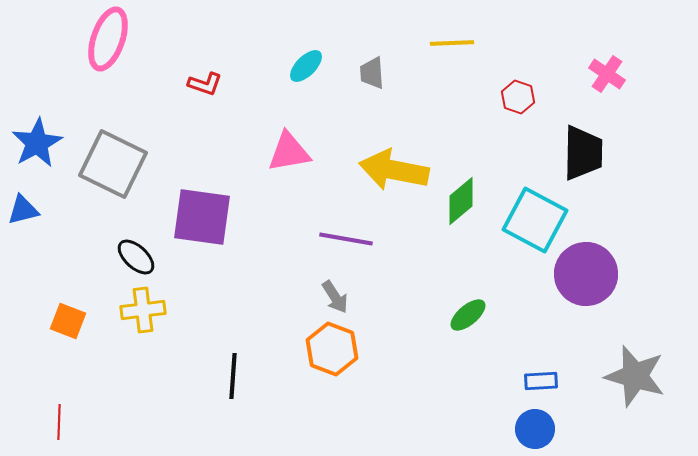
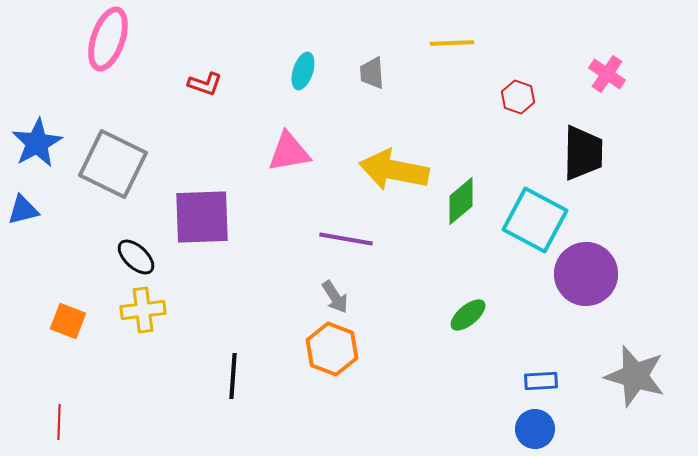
cyan ellipse: moved 3 px left, 5 px down; rotated 27 degrees counterclockwise
purple square: rotated 10 degrees counterclockwise
